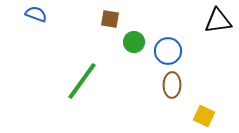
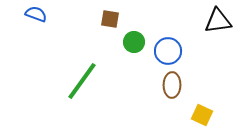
yellow square: moved 2 px left, 1 px up
